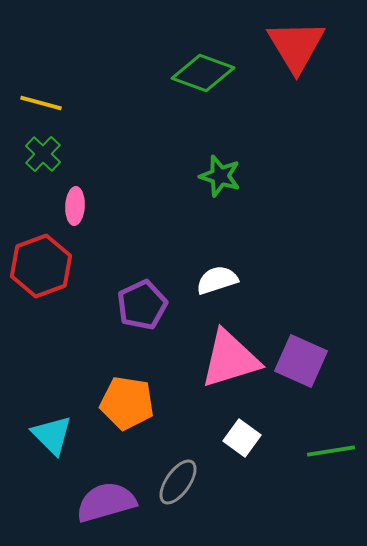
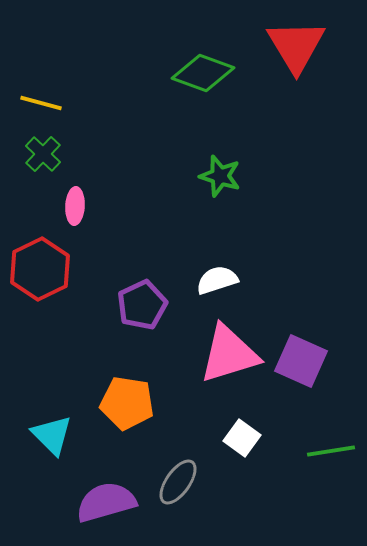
red hexagon: moved 1 px left, 3 px down; rotated 6 degrees counterclockwise
pink triangle: moved 1 px left, 5 px up
